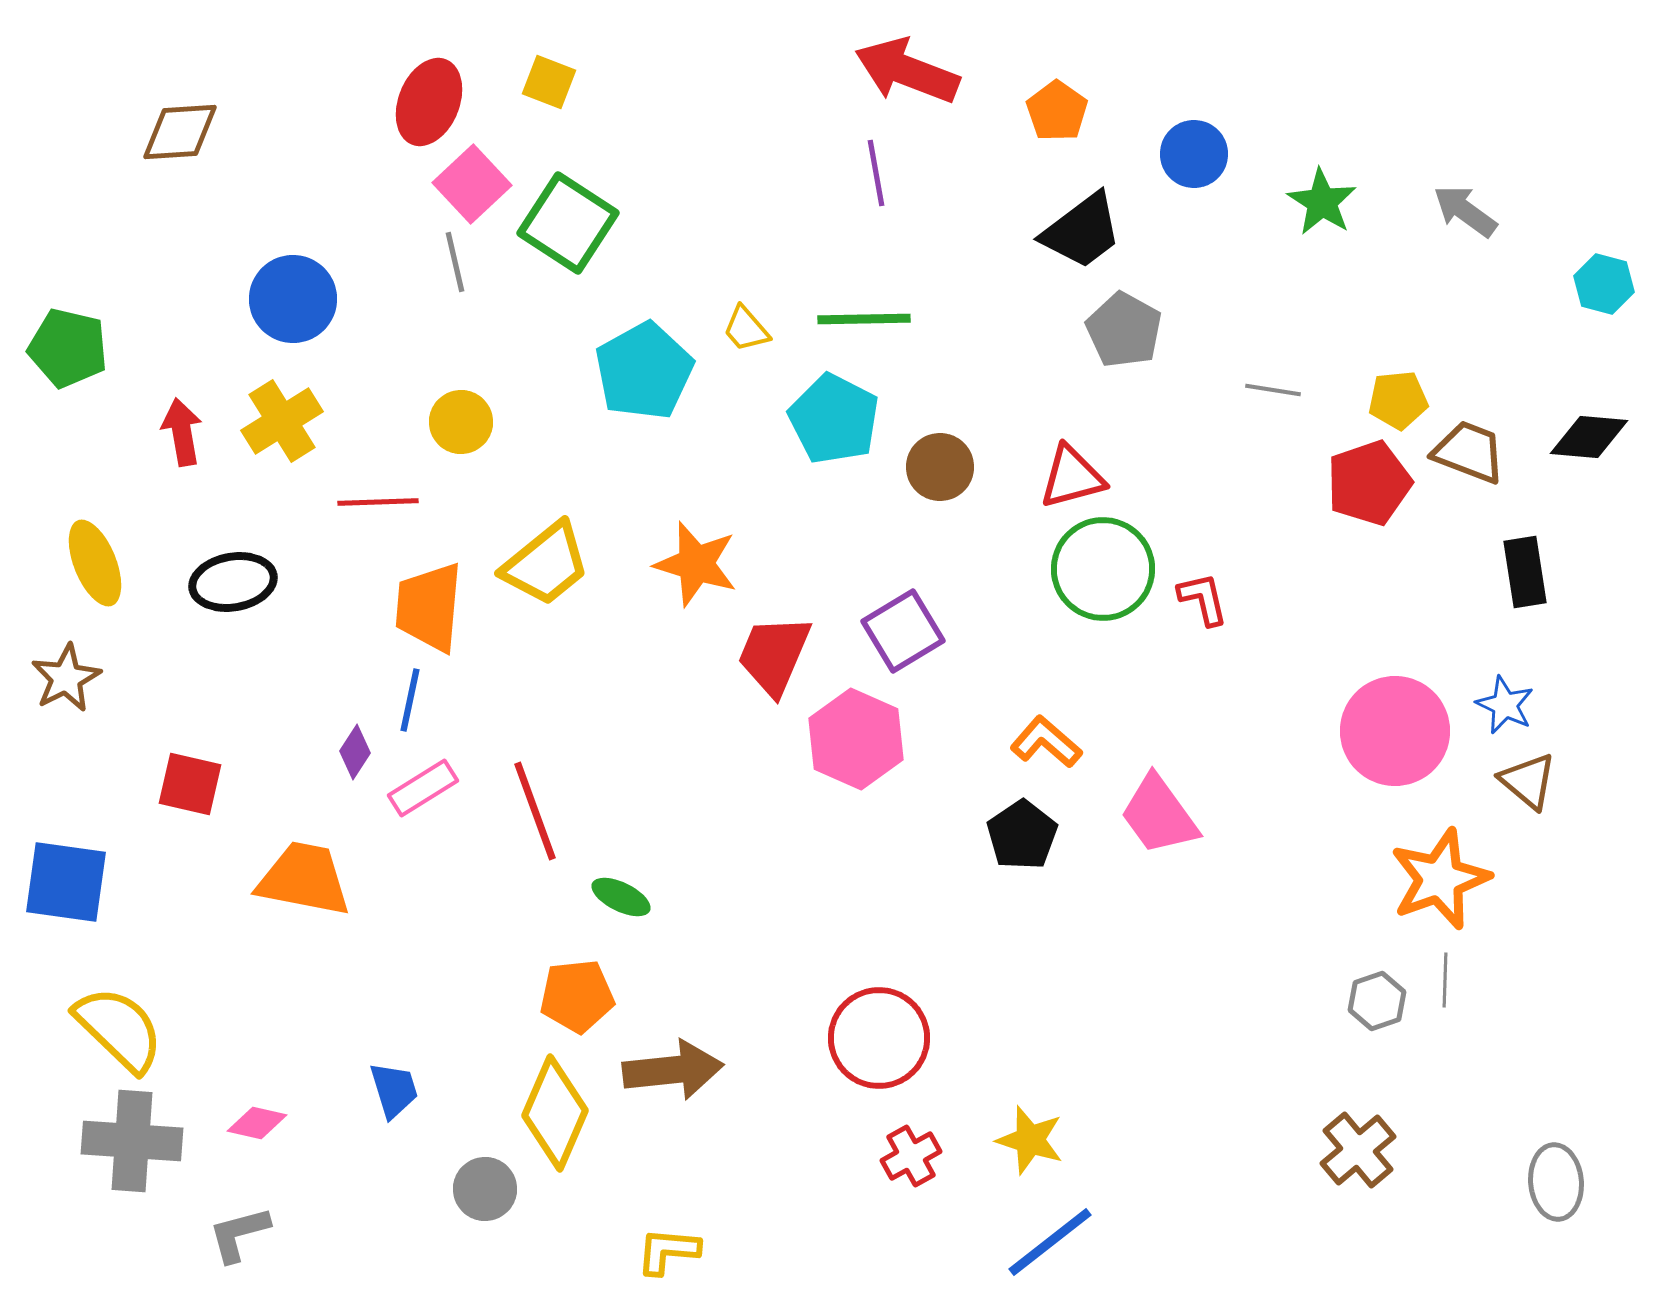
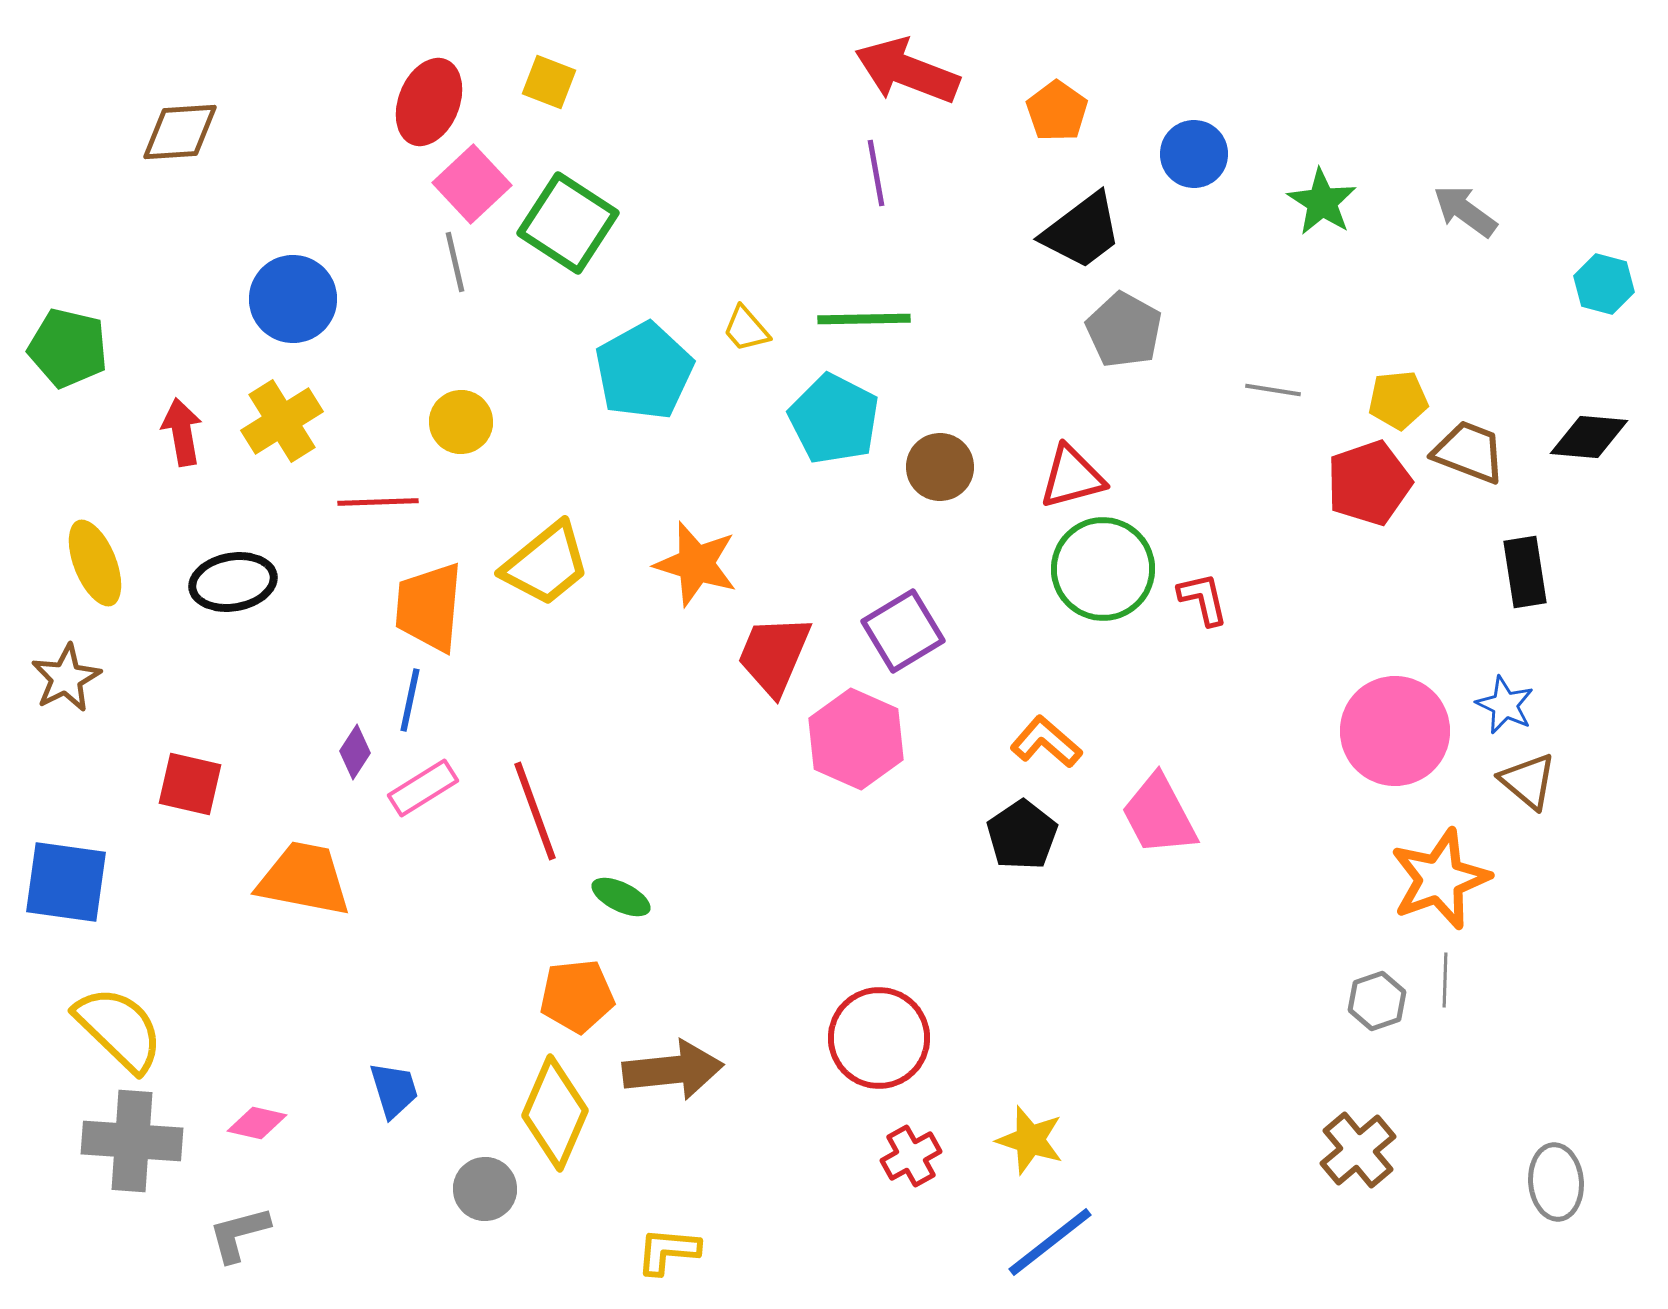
pink trapezoid at (1159, 815): rotated 8 degrees clockwise
